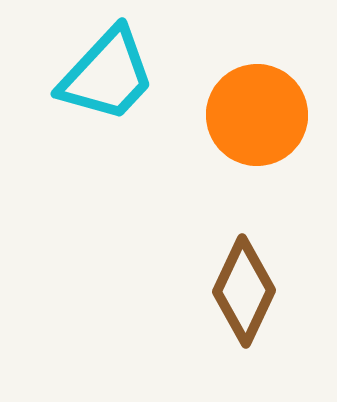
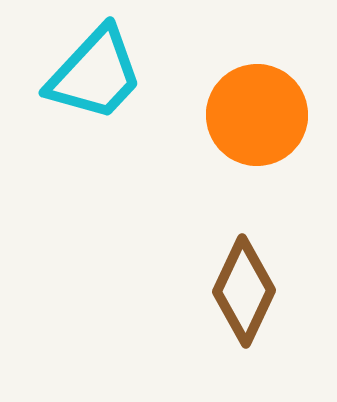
cyan trapezoid: moved 12 px left, 1 px up
